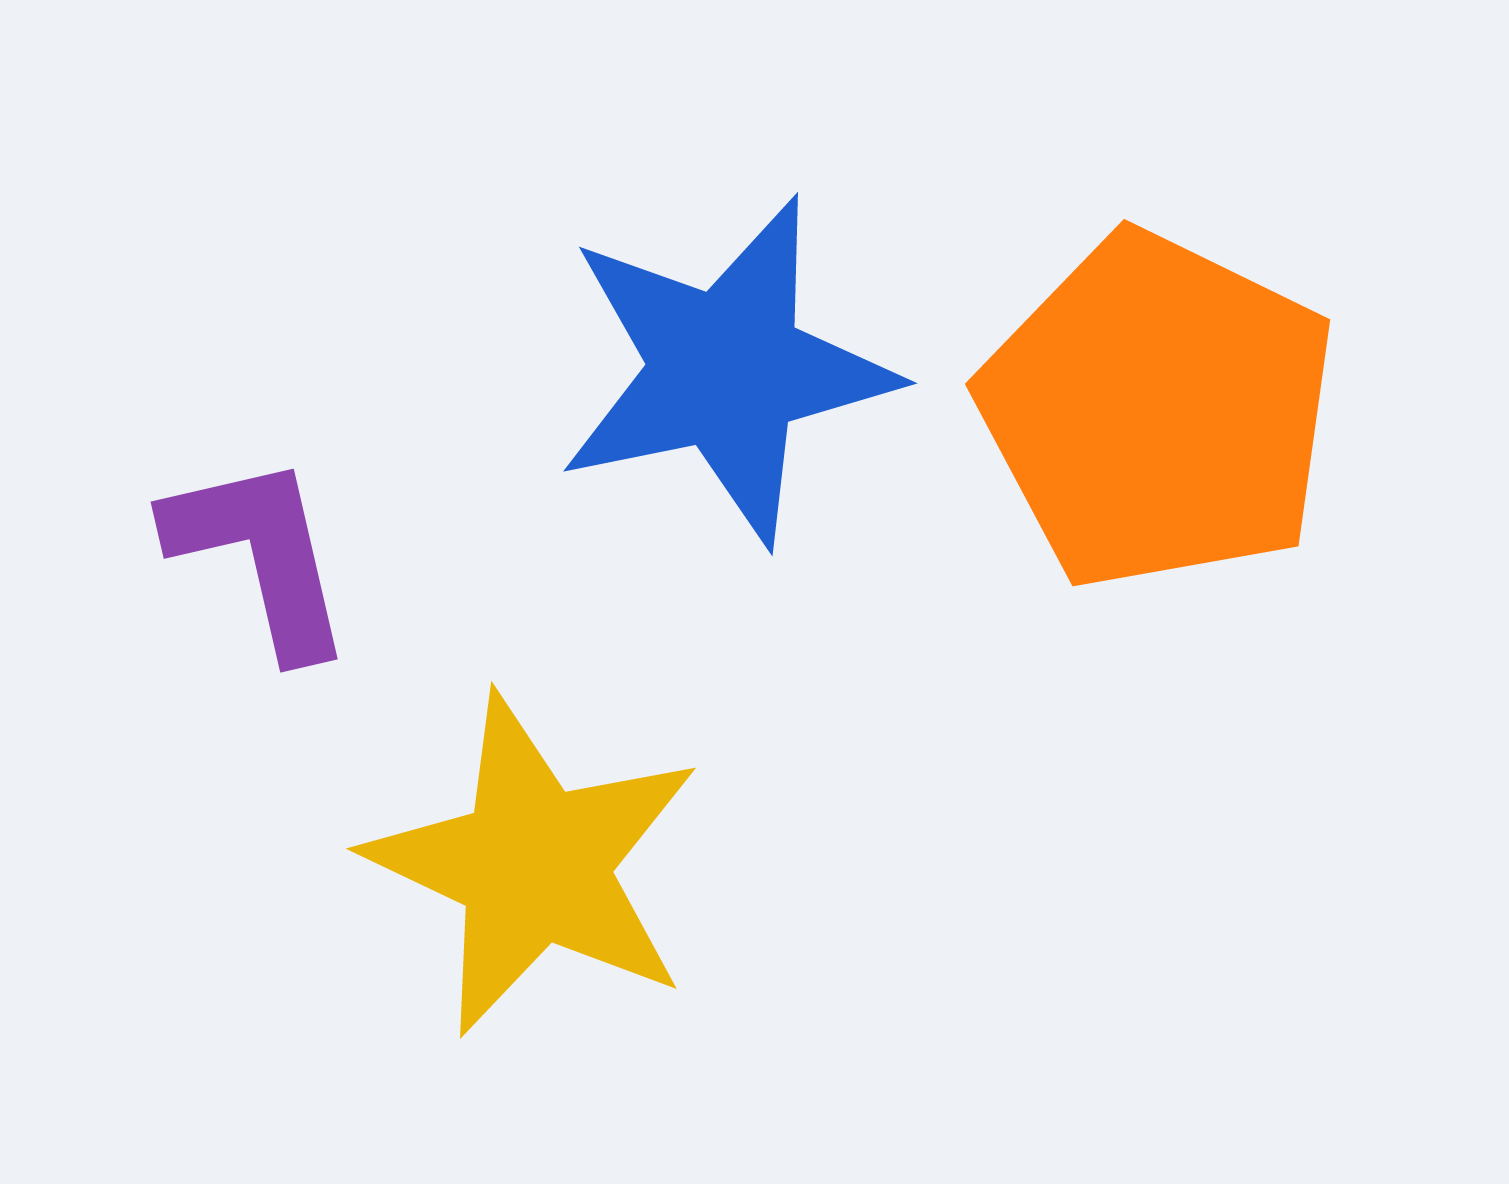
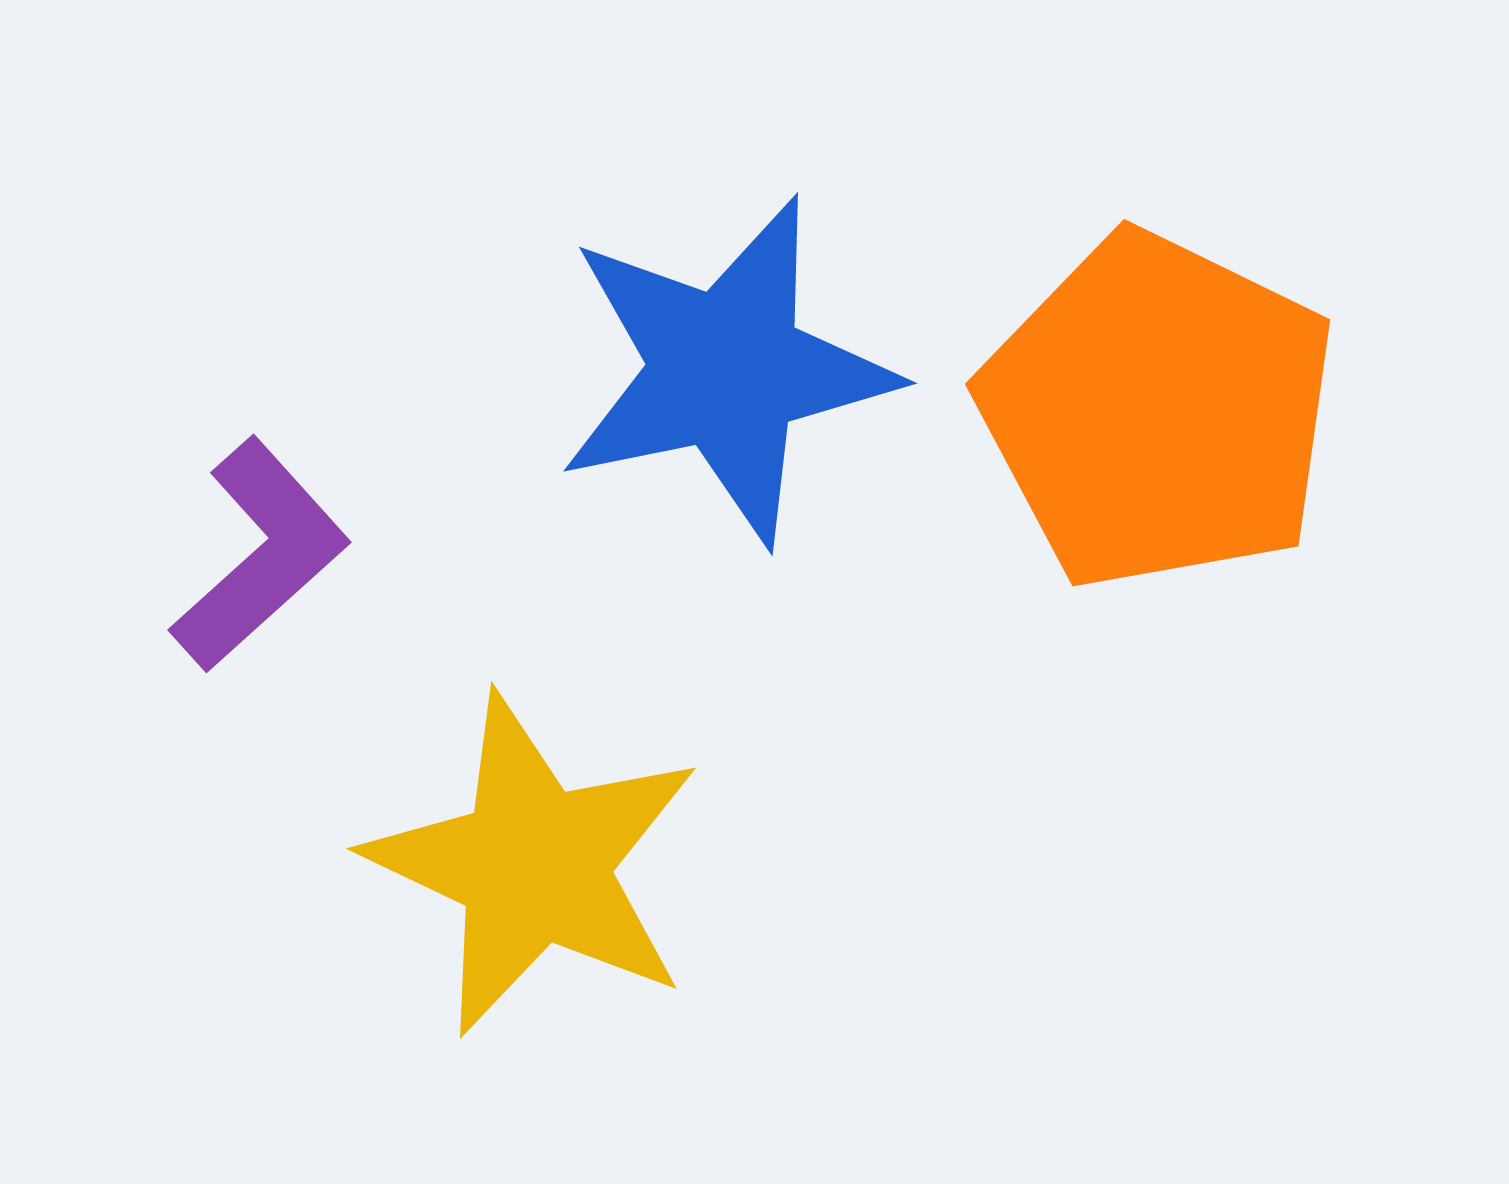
purple L-shape: rotated 61 degrees clockwise
